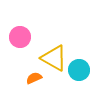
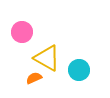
pink circle: moved 2 px right, 5 px up
yellow triangle: moved 7 px left
